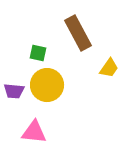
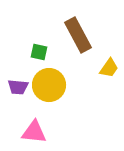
brown rectangle: moved 2 px down
green square: moved 1 px right, 1 px up
yellow circle: moved 2 px right
purple trapezoid: moved 4 px right, 4 px up
